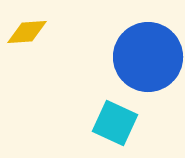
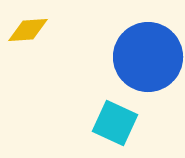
yellow diamond: moved 1 px right, 2 px up
